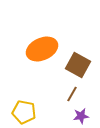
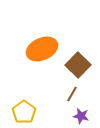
brown square: rotated 15 degrees clockwise
yellow pentagon: rotated 25 degrees clockwise
purple star: rotated 21 degrees clockwise
